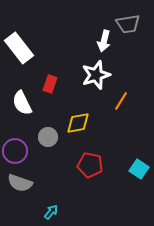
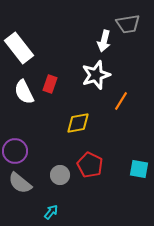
white semicircle: moved 2 px right, 11 px up
gray circle: moved 12 px right, 38 px down
red pentagon: rotated 15 degrees clockwise
cyan square: rotated 24 degrees counterclockwise
gray semicircle: rotated 20 degrees clockwise
